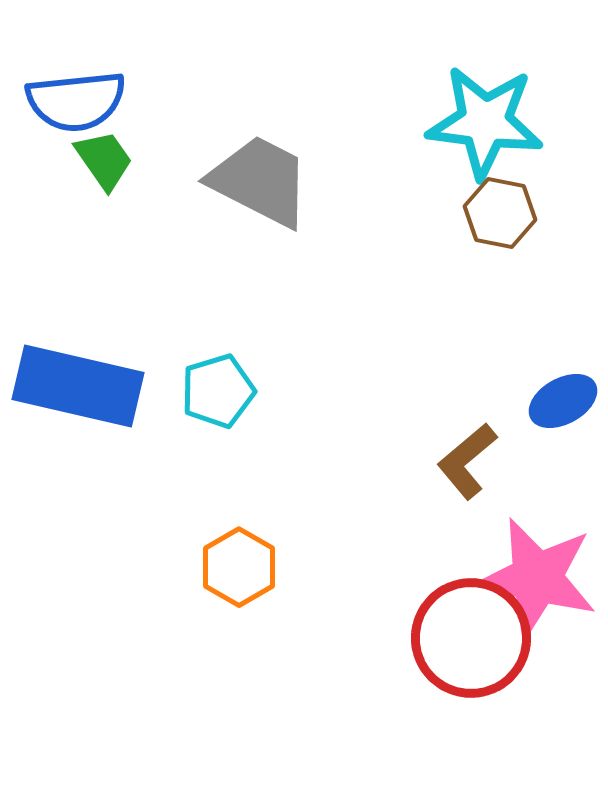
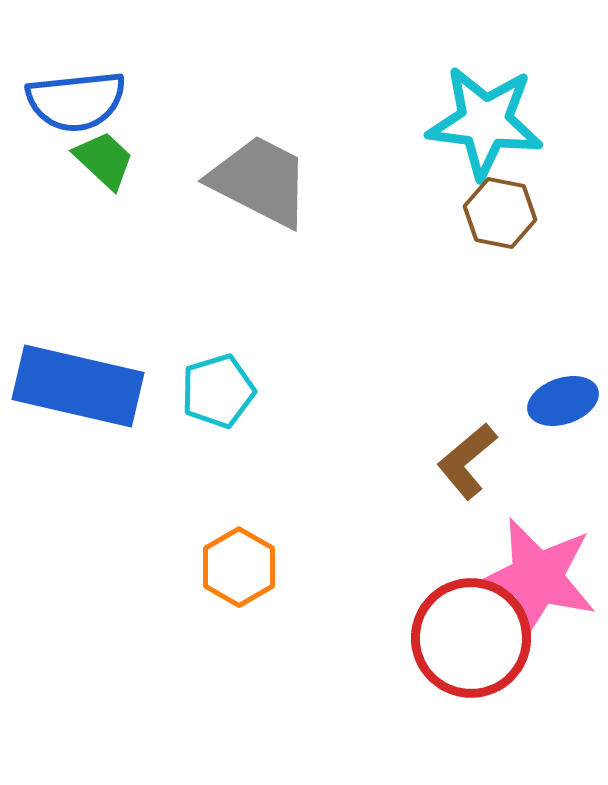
green trapezoid: rotated 12 degrees counterclockwise
blue ellipse: rotated 10 degrees clockwise
